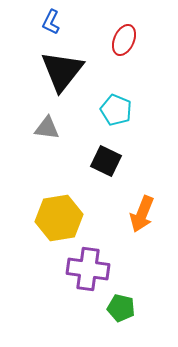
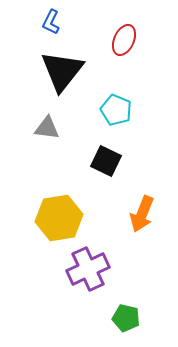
purple cross: rotated 33 degrees counterclockwise
green pentagon: moved 5 px right, 10 px down
